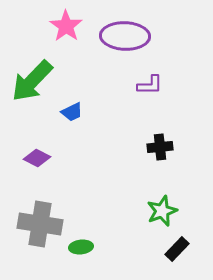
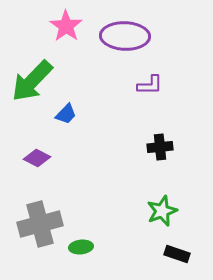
blue trapezoid: moved 6 px left, 2 px down; rotated 20 degrees counterclockwise
gray cross: rotated 24 degrees counterclockwise
black rectangle: moved 5 px down; rotated 65 degrees clockwise
